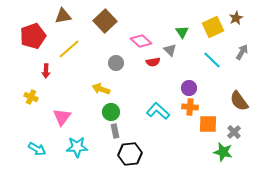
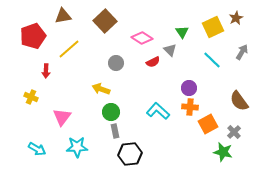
pink diamond: moved 1 px right, 3 px up; rotated 10 degrees counterclockwise
red semicircle: rotated 16 degrees counterclockwise
orange square: rotated 30 degrees counterclockwise
